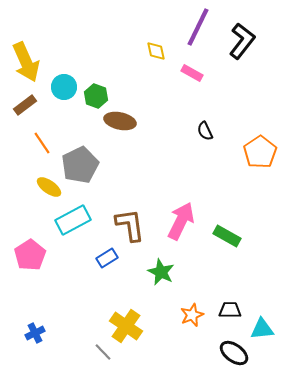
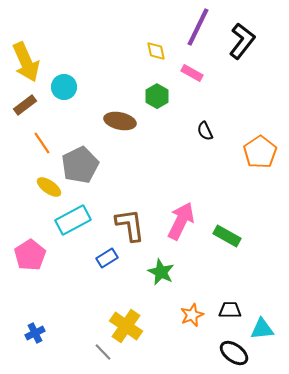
green hexagon: moved 61 px right; rotated 10 degrees clockwise
